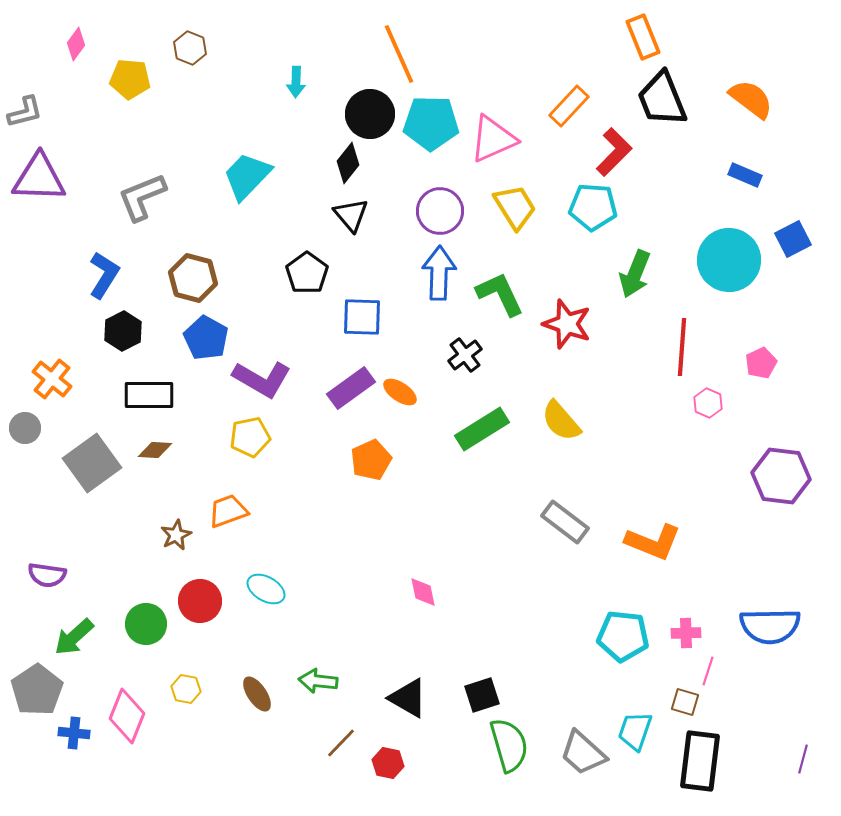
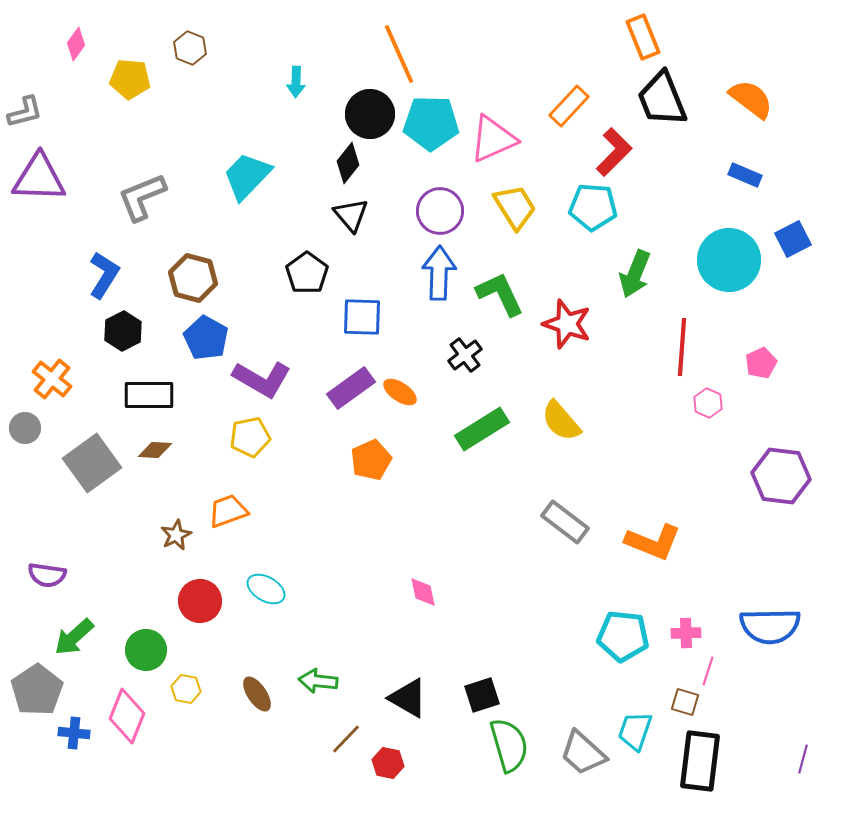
green circle at (146, 624): moved 26 px down
brown line at (341, 743): moved 5 px right, 4 px up
